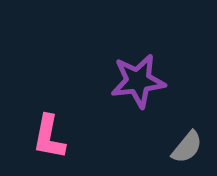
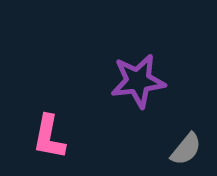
gray semicircle: moved 1 px left, 2 px down
